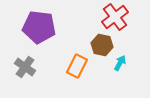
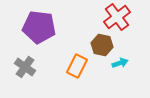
red cross: moved 2 px right
cyan arrow: rotated 42 degrees clockwise
